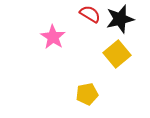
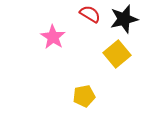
black star: moved 4 px right
yellow pentagon: moved 3 px left, 2 px down
